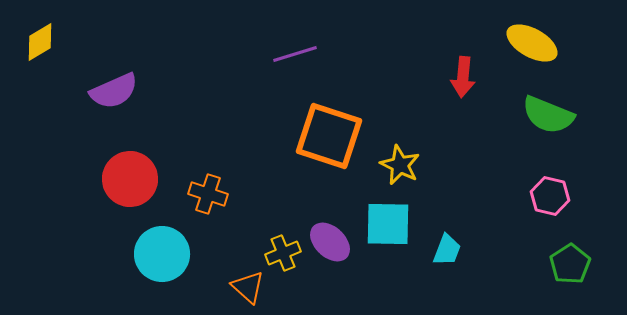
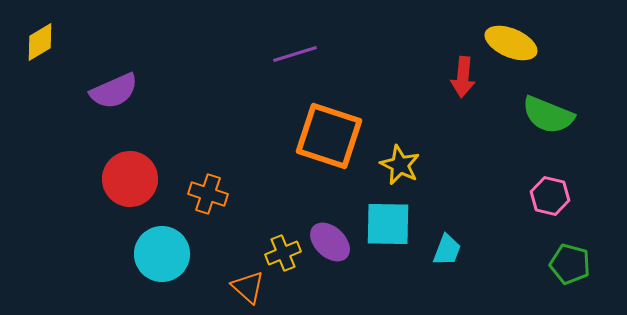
yellow ellipse: moved 21 px left; rotated 6 degrees counterclockwise
green pentagon: rotated 24 degrees counterclockwise
